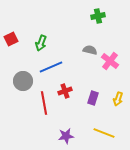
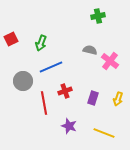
purple star: moved 3 px right, 10 px up; rotated 28 degrees clockwise
